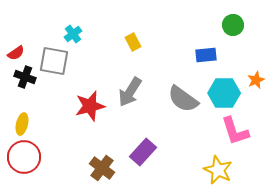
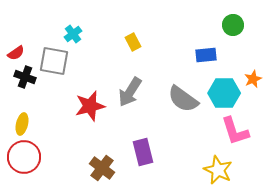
orange star: moved 3 px left, 1 px up
purple rectangle: rotated 56 degrees counterclockwise
